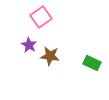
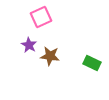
pink square: rotated 10 degrees clockwise
